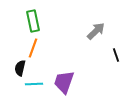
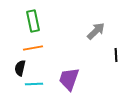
orange line: rotated 60 degrees clockwise
black line: rotated 16 degrees clockwise
purple trapezoid: moved 5 px right, 3 px up
